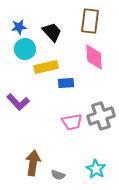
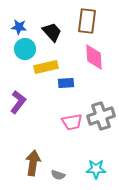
brown rectangle: moved 3 px left
blue star: rotated 14 degrees clockwise
purple L-shape: rotated 100 degrees counterclockwise
cyan star: rotated 30 degrees counterclockwise
